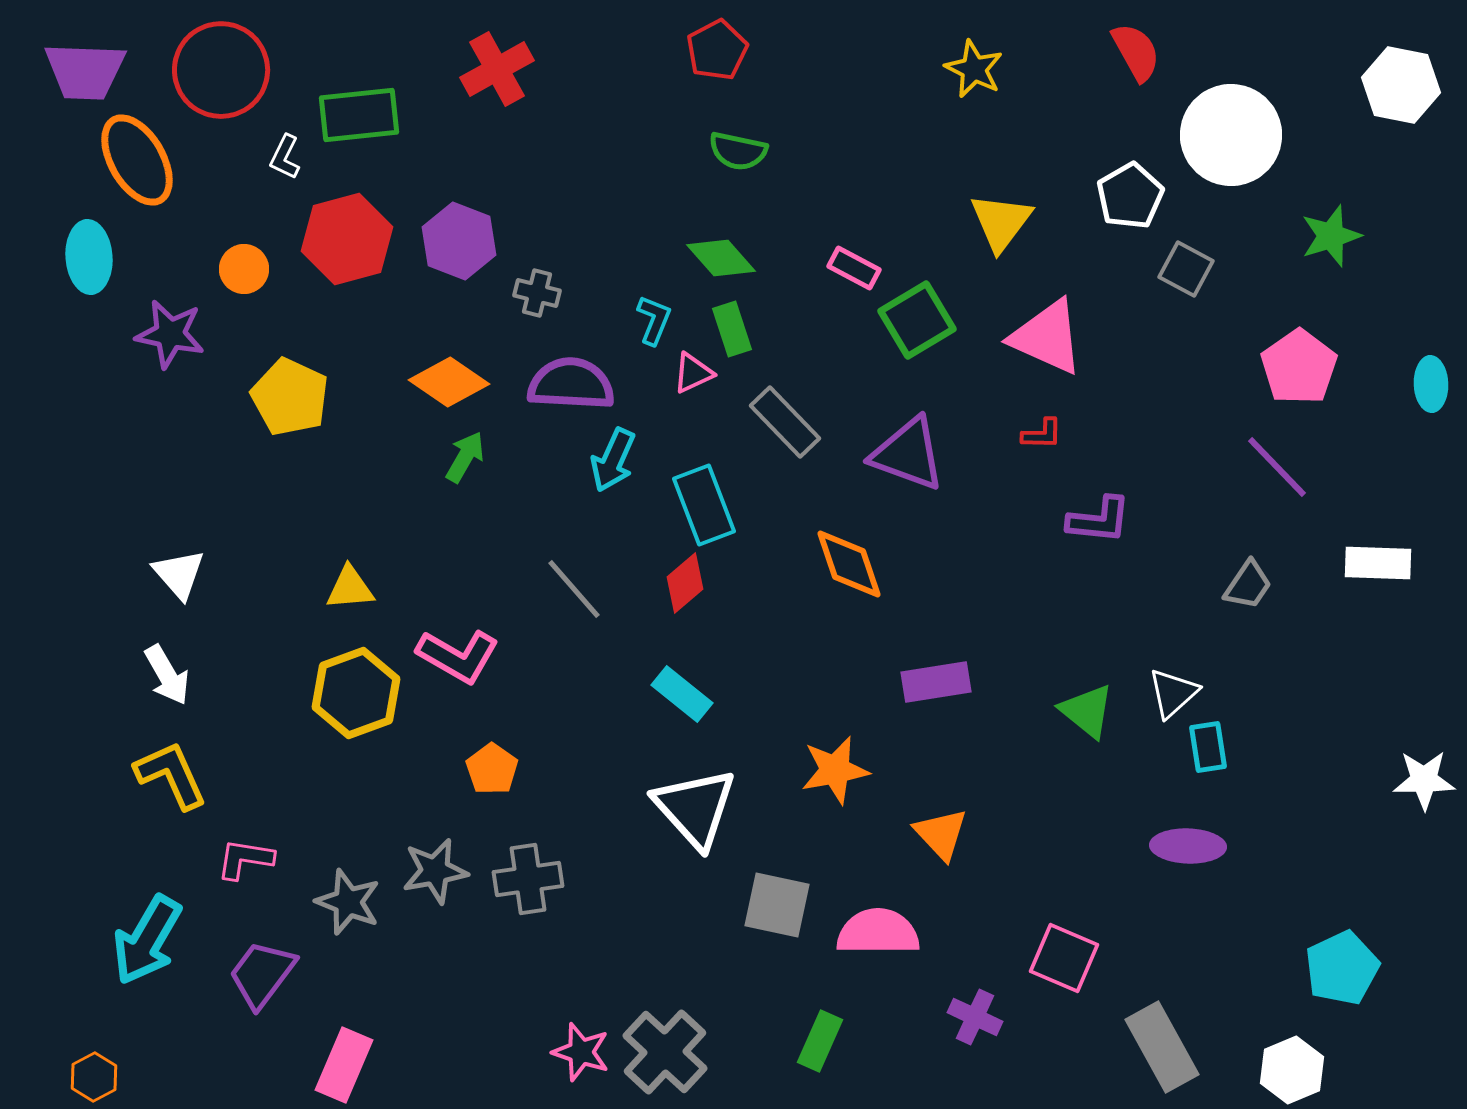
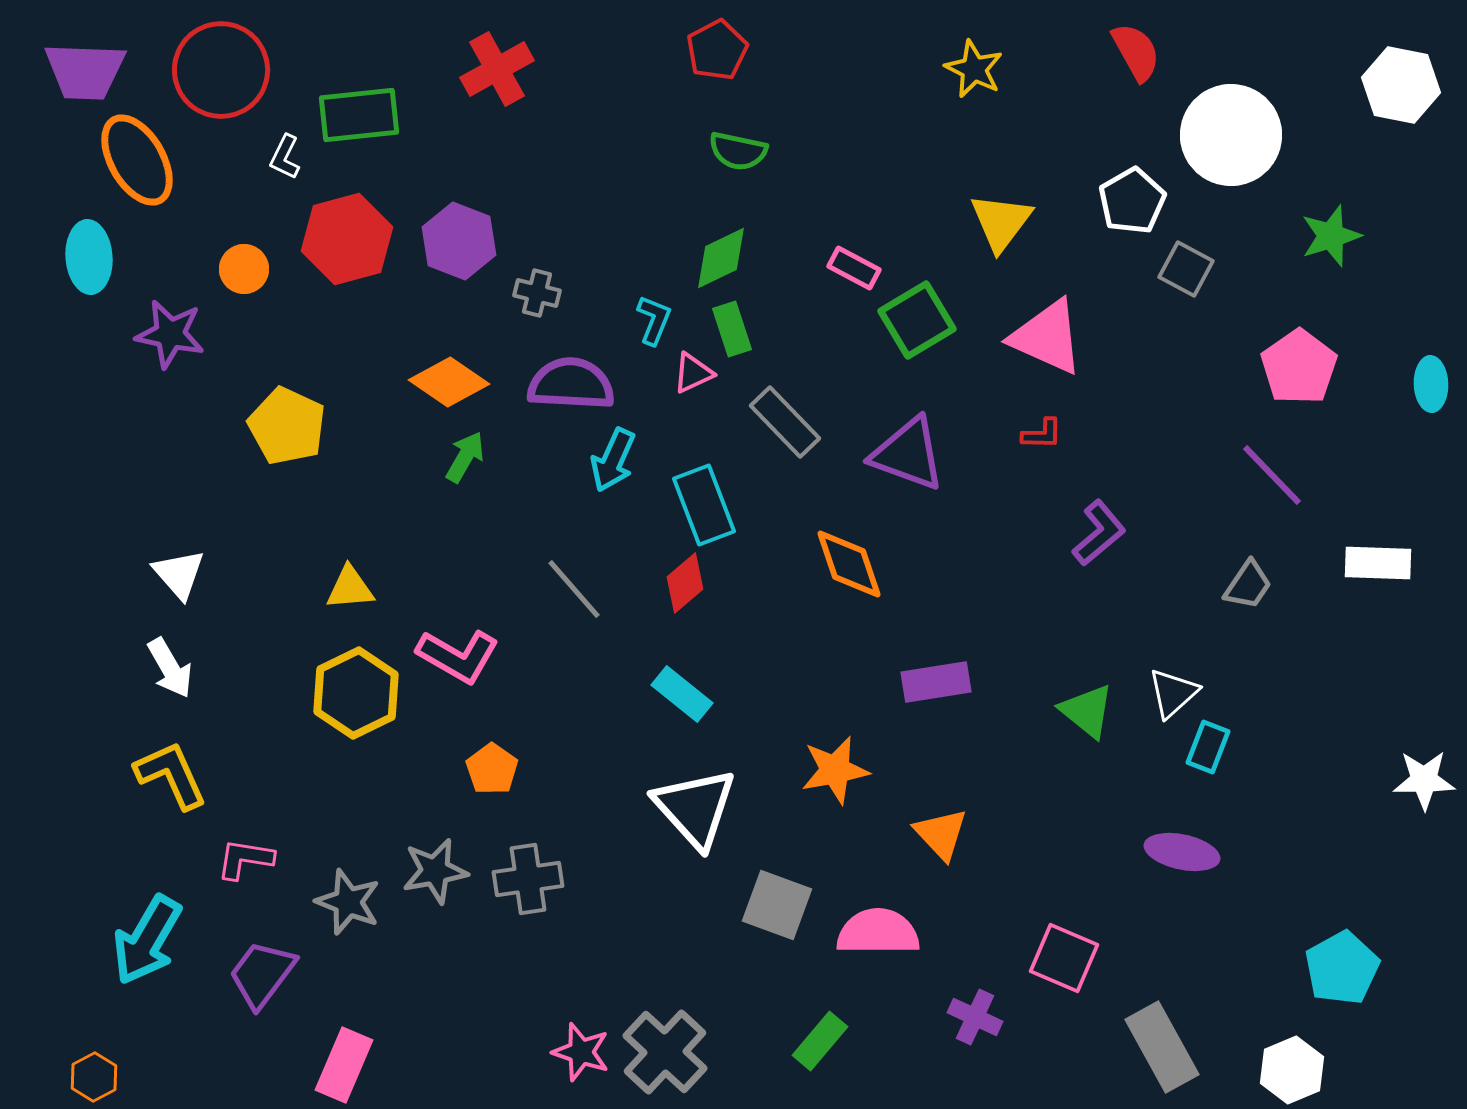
white pentagon at (1130, 196): moved 2 px right, 5 px down
green diamond at (721, 258): rotated 74 degrees counterclockwise
yellow pentagon at (290, 397): moved 3 px left, 29 px down
purple line at (1277, 467): moved 5 px left, 8 px down
purple L-shape at (1099, 520): moved 13 px down; rotated 46 degrees counterclockwise
white arrow at (167, 675): moved 3 px right, 7 px up
yellow hexagon at (356, 693): rotated 6 degrees counterclockwise
cyan rectangle at (1208, 747): rotated 30 degrees clockwise
purple ellipse at (1188, 846): moved 6 px left, 6 px down; rotated 10 degrees clockwise
gray square at (777, 905): rotated 8 degrees clockwise
cyan pentagon at (1342, 968): rotated 4 degrees counterclockwise
green rectangle at (820, 1041): rotated 16 degrees clockwise
